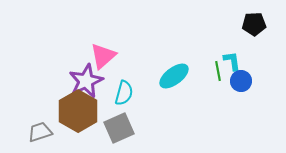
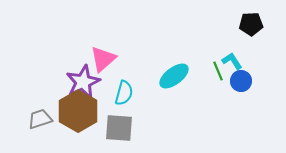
black pentagon: moved 3 px left
pink triangle: moved 3 px down
cyan L-shape: rotated 25 degrees counterclockwise
green line: rotated 12 degrees counterclockwise
purple star: moved 3 px left, 1 px down
gray square: rotated 28 degrees clockwise
gray trapezoid: moved 13 px up
